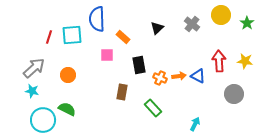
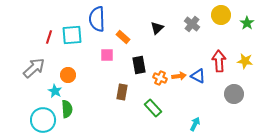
cyan star: moved 23 px right; rotated 16 degrees clockwise
green semicircle: rotated 60 degrees clockwise
